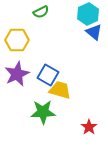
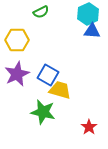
blue triangle: moved 2 px left, 1 px up; rotated 36 degrees counterclockwise
green star: rotated 15 degrees clockwise
